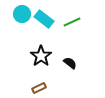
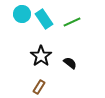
cyan rectangle: rotated 18 degrees clockwise
brown rectangle: moved 1 px up; rotated 32 degrees counterclockwise
